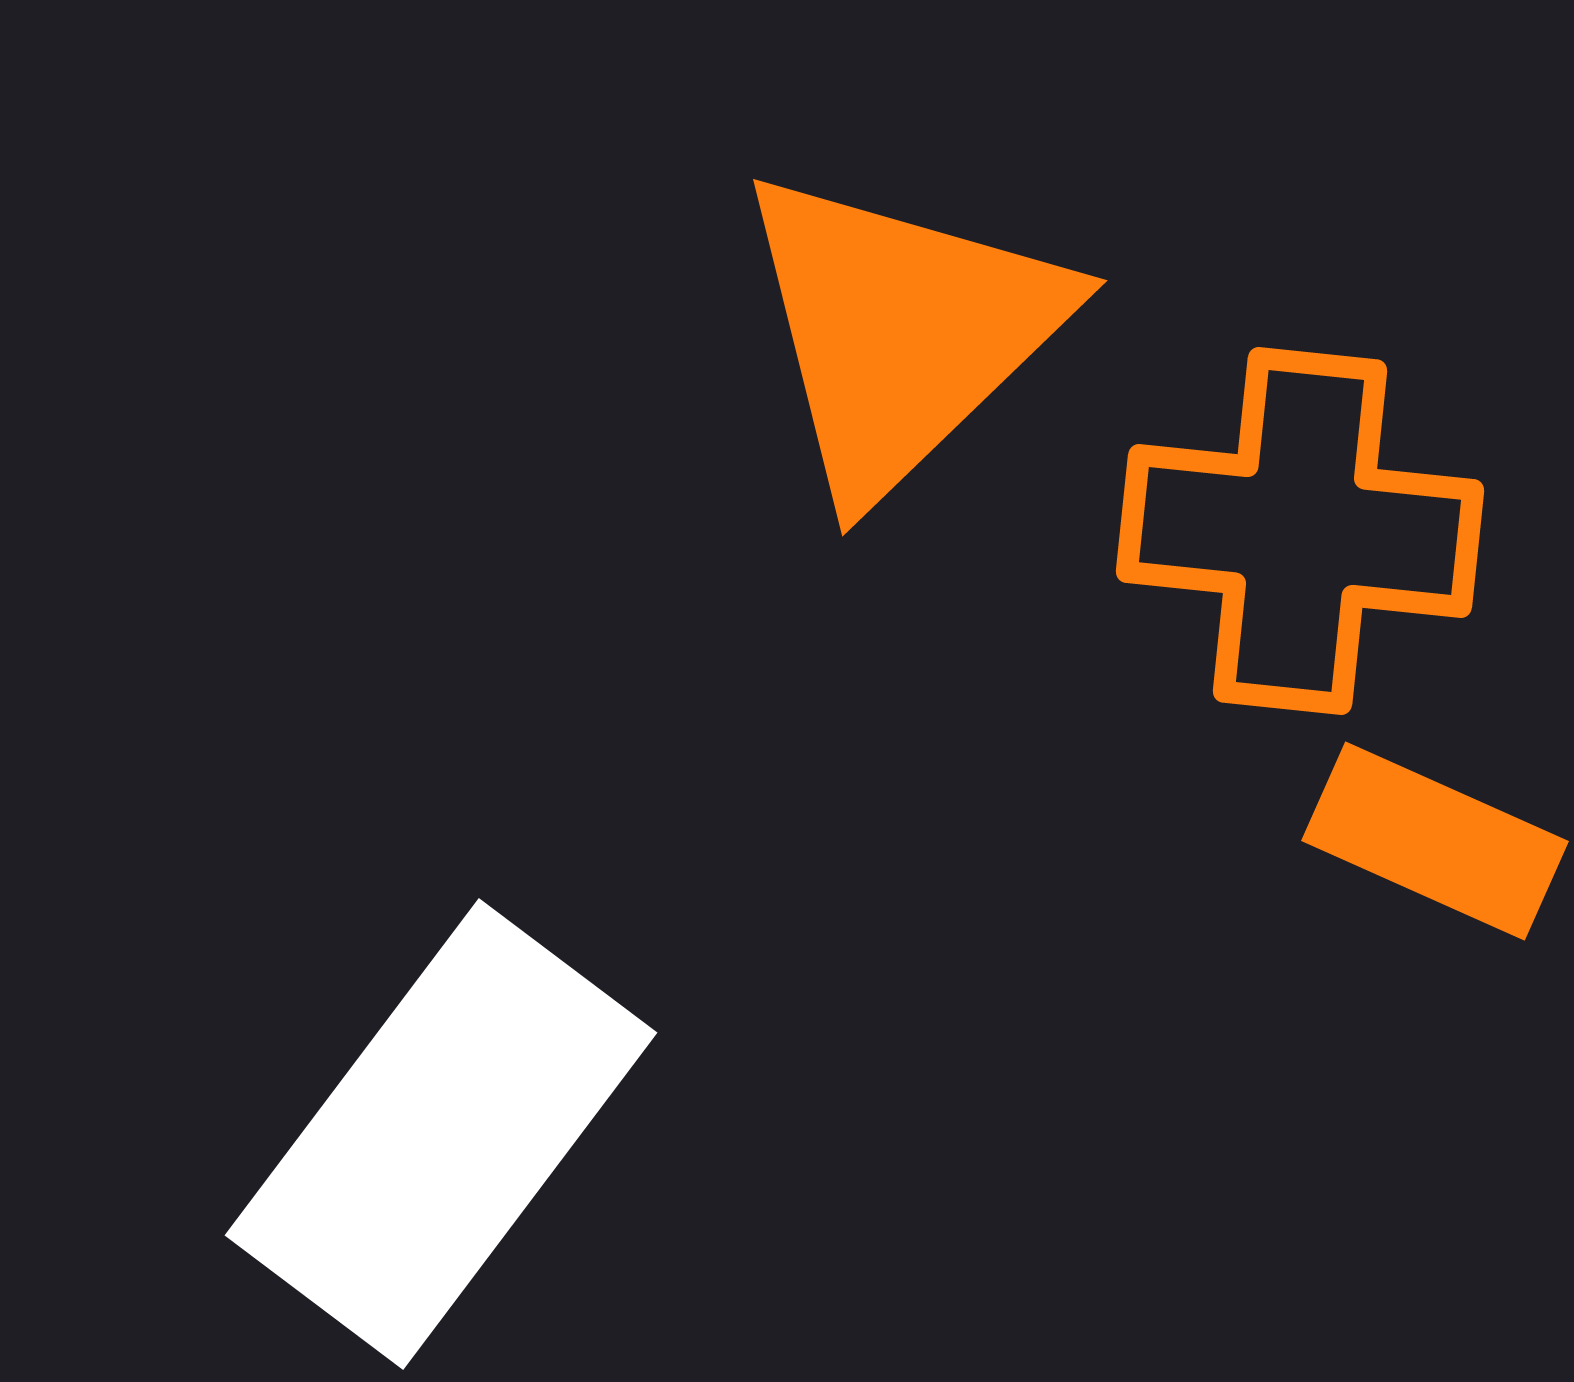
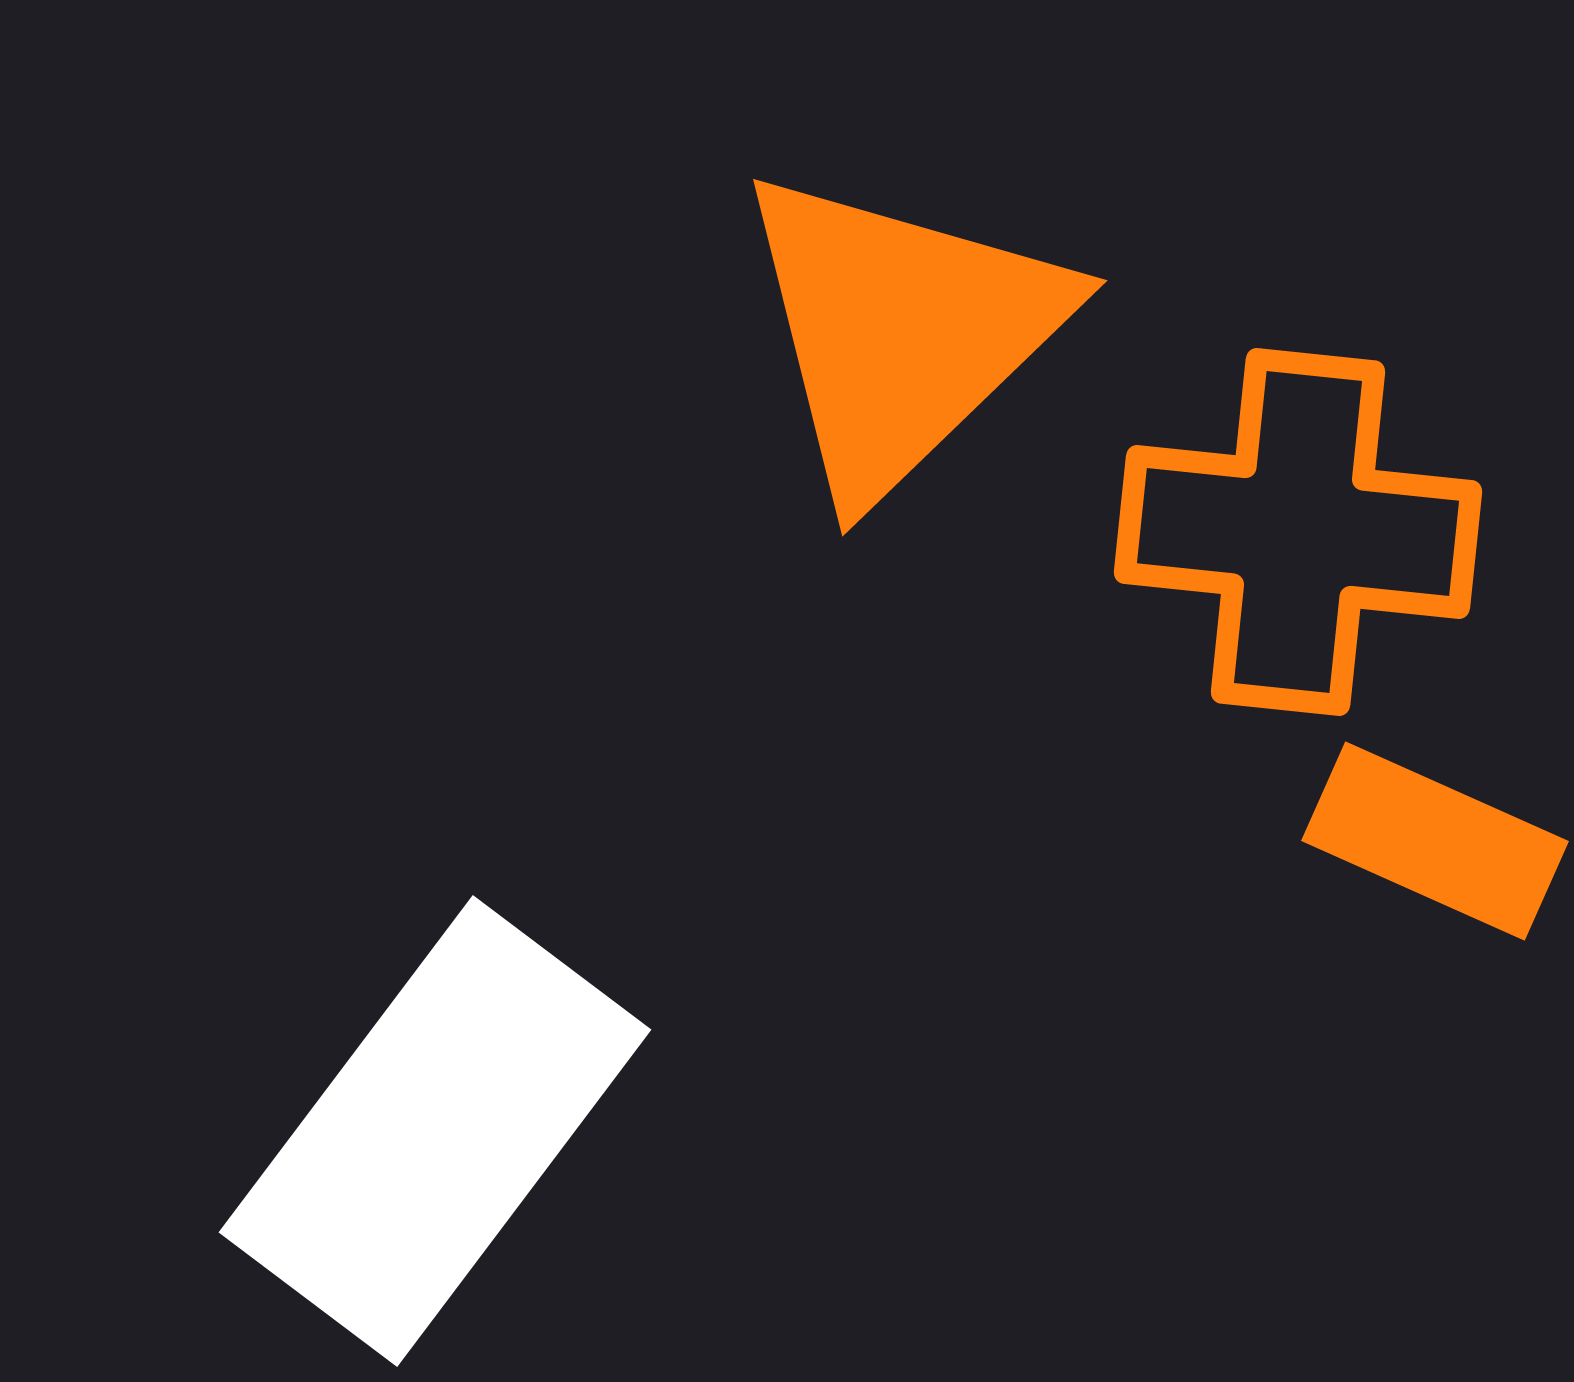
orange cross: moved 2 px left, 1 px down
white rectangle: moved 6 px left, 3 px up
